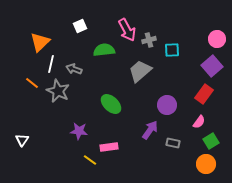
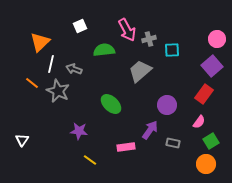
gray cross: moved 1 px up
pink rectangle: moved 17 px right
